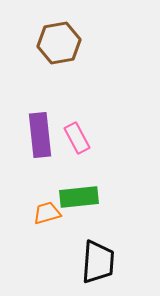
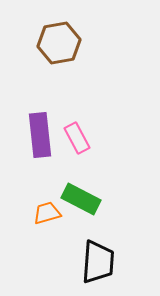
green rectangle: moved 2 px right, 2 px down; rotated 33 degrees clockwise
